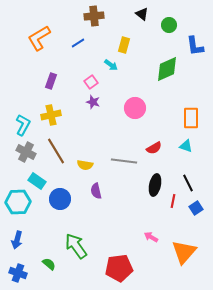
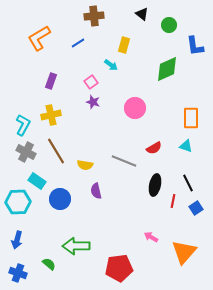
gray line: rotated 15 degrees clockwise
green arrow: rotated 56 degrees counterclockwise
